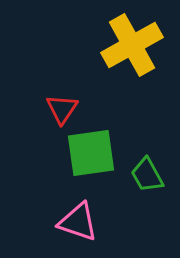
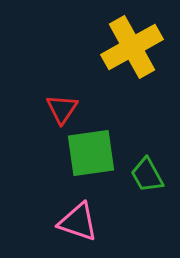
yellow cross: moved 2 px down
